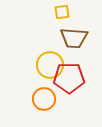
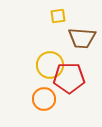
yellow square: moved 4 px left, 4 px down
brown trapezoid: moved 8 px right
